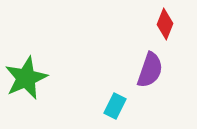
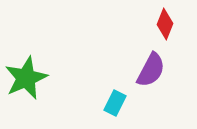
purple semicircle: moved 1 px right; rotated 9 degrees clockwise
cyan rectangle: moved 3 px up
